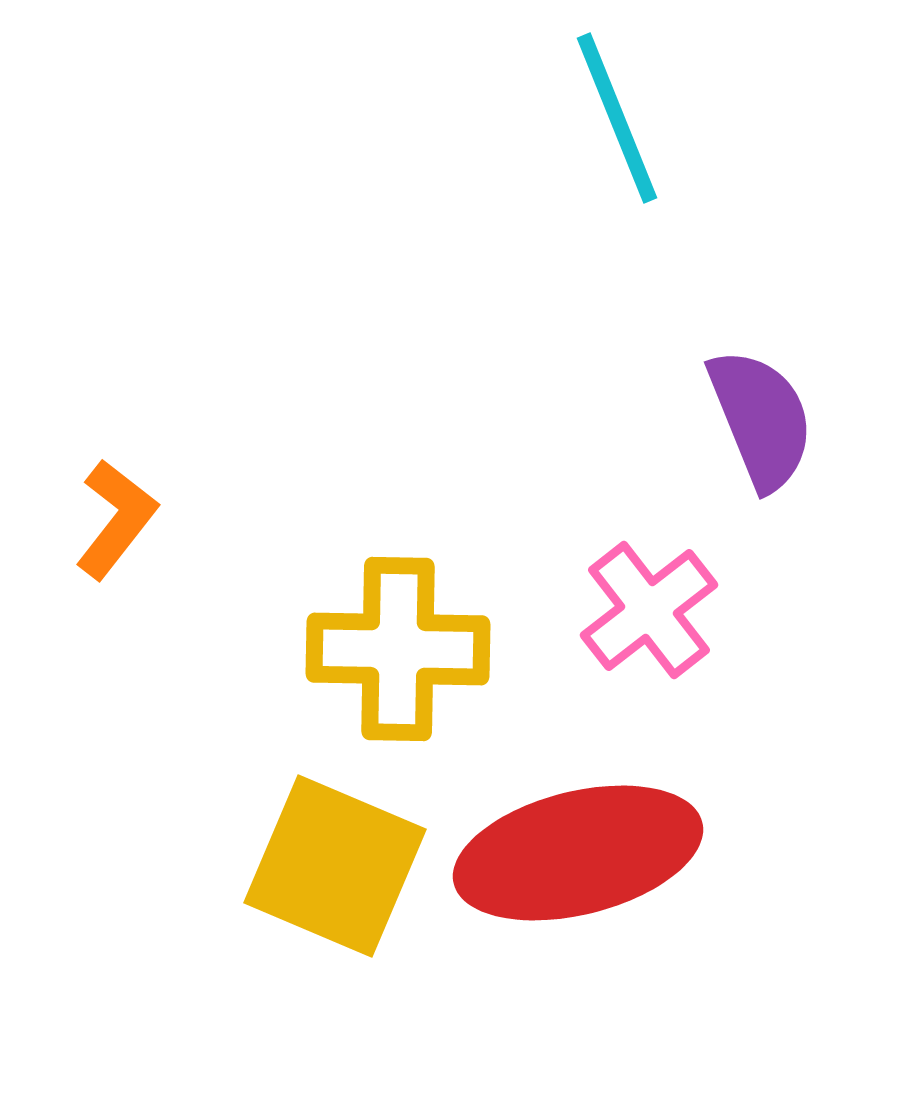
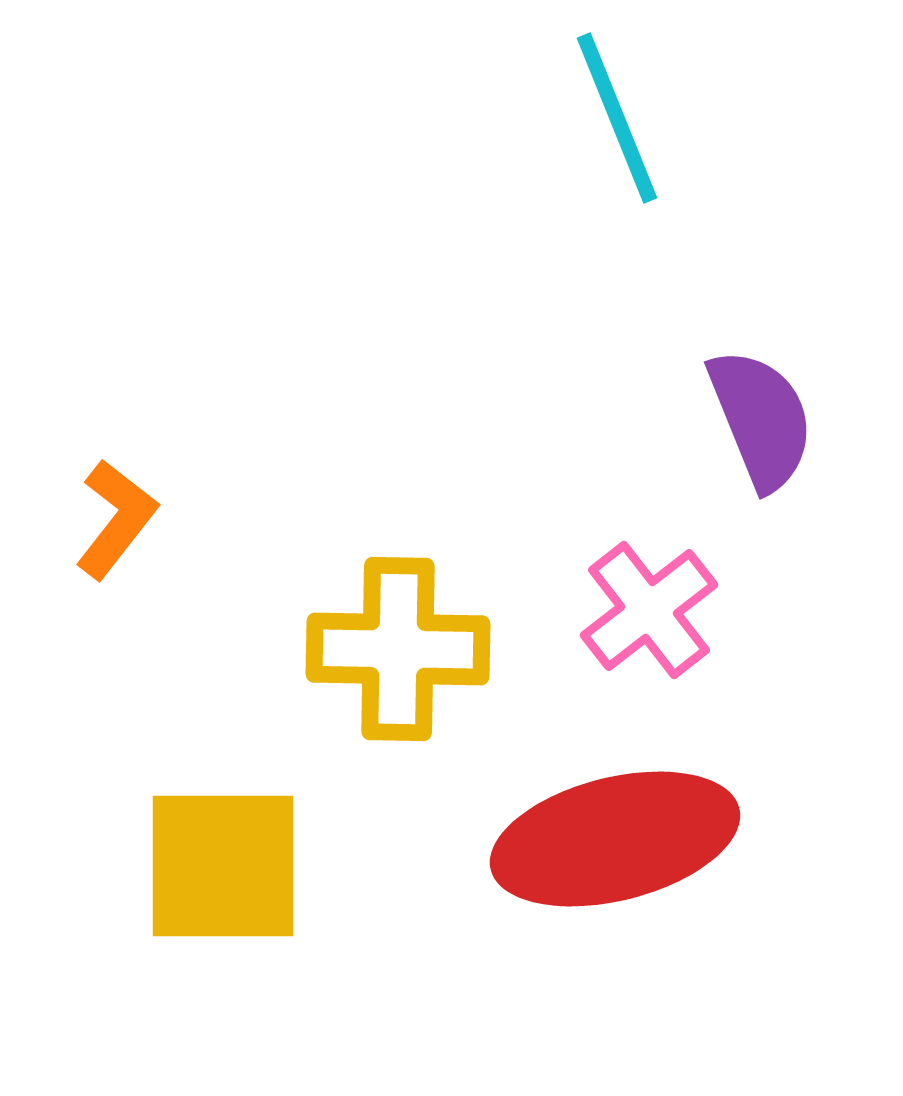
red ellipse: moved 37 px right, 14 px up
yellow square: moved 112 px left; rotated 23 degrees counterclockwise
